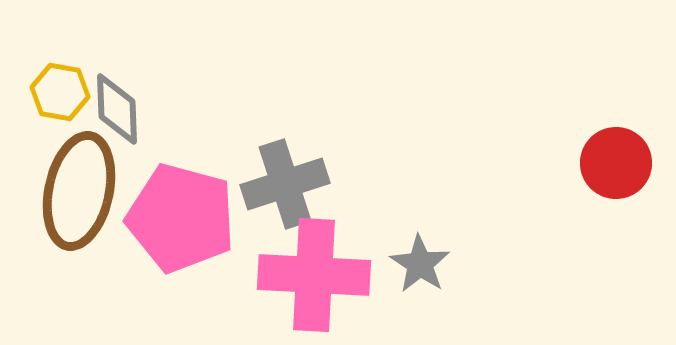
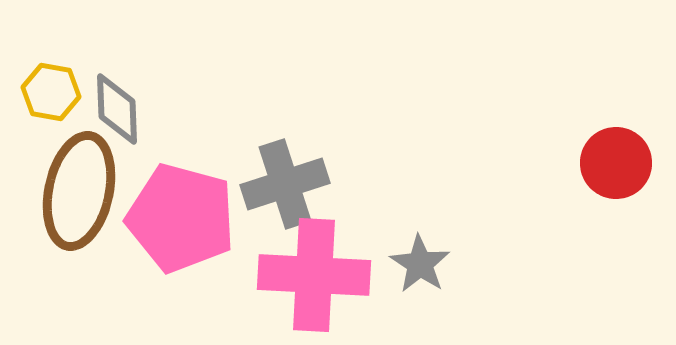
yellow hexagon: moved 9 px left
